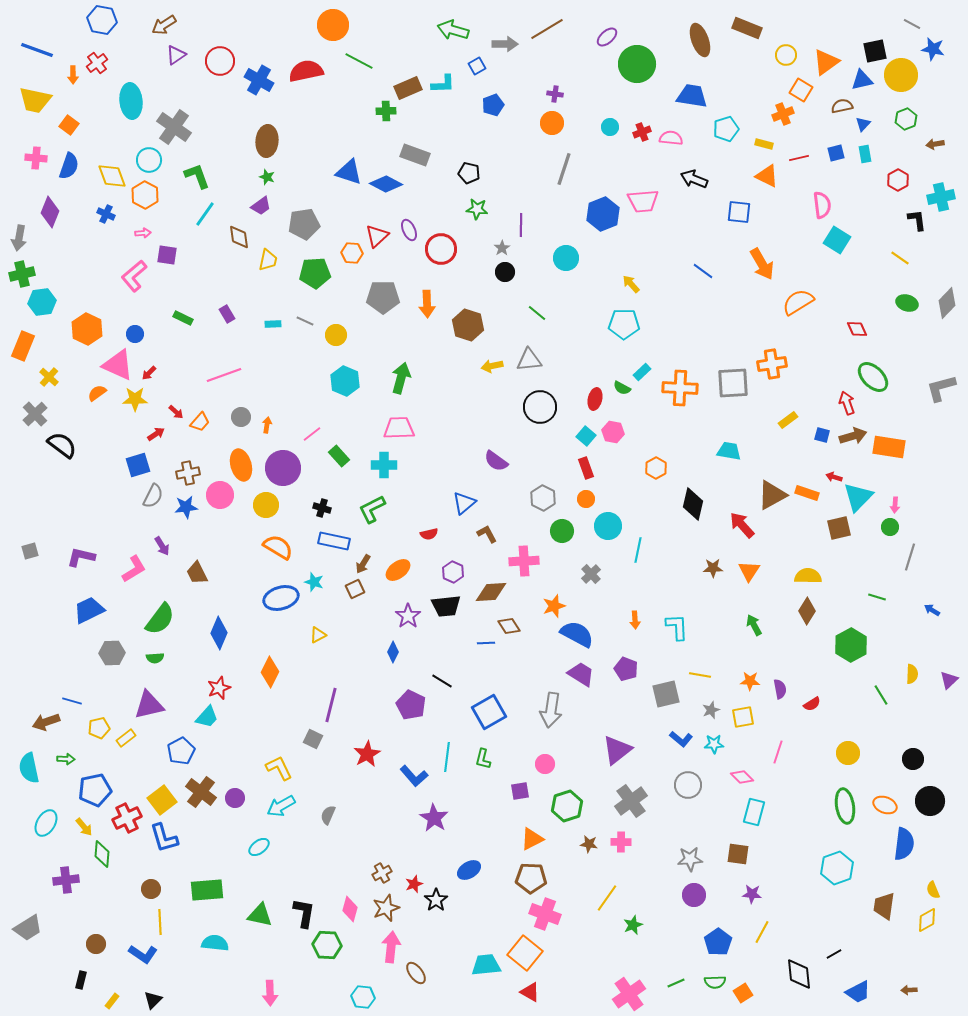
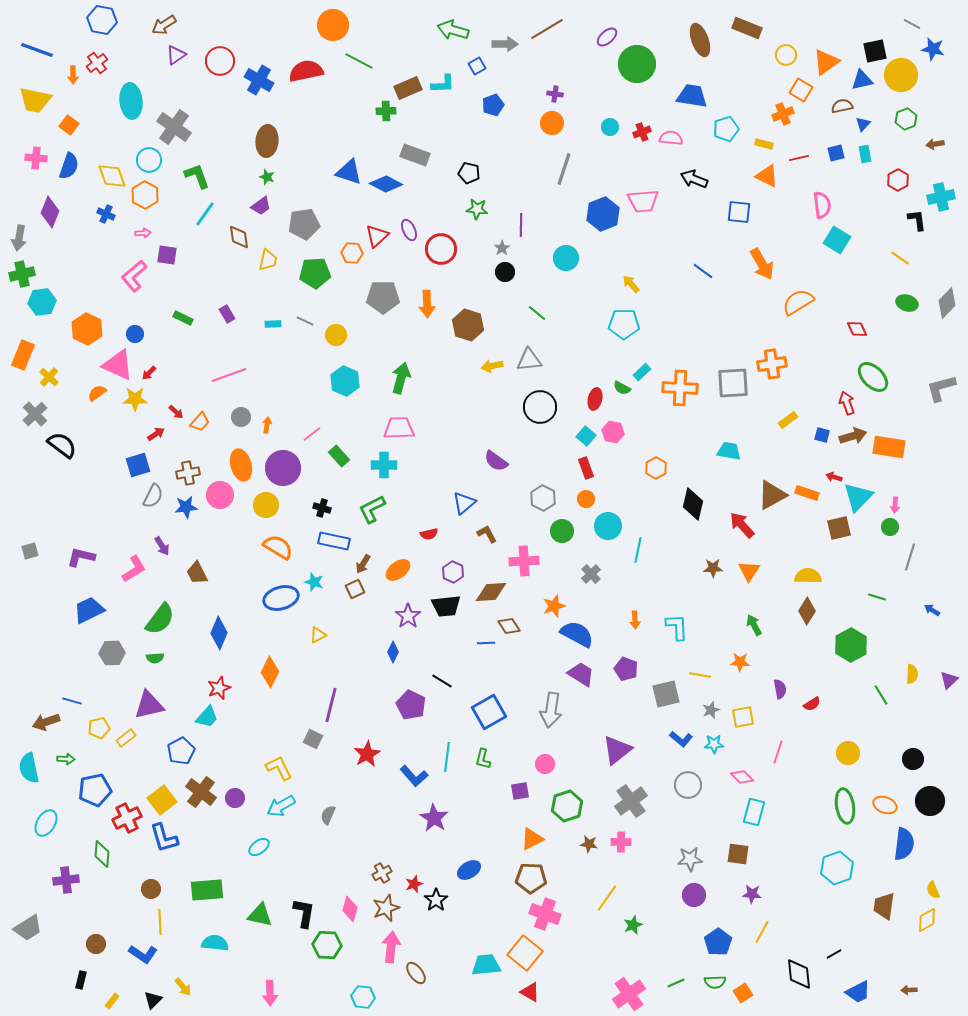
orange rectangle at (23, 346): moved 9 px down
pink line at (224, 375): moved 5 px right
orange star at (750, 681): moved 10 px left, 19 px up
yellow arrow at (84, 827): moved 99 px right, 160 px down
